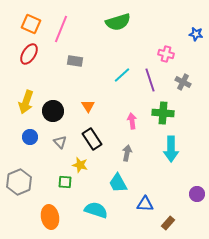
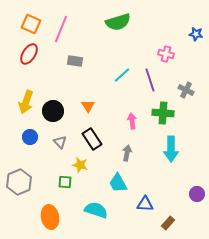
gray cross: moved 3 px right, 8 px down
